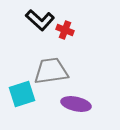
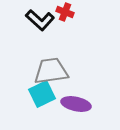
red cross: moved 18 px up
cyan square: moved 20 px right; rotated 8 degrees counterclockwise
